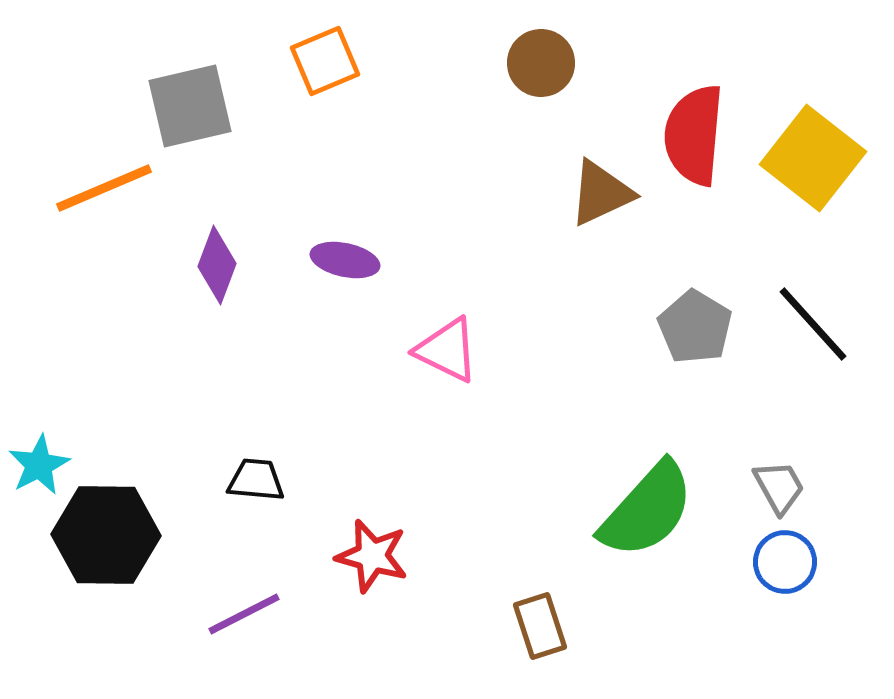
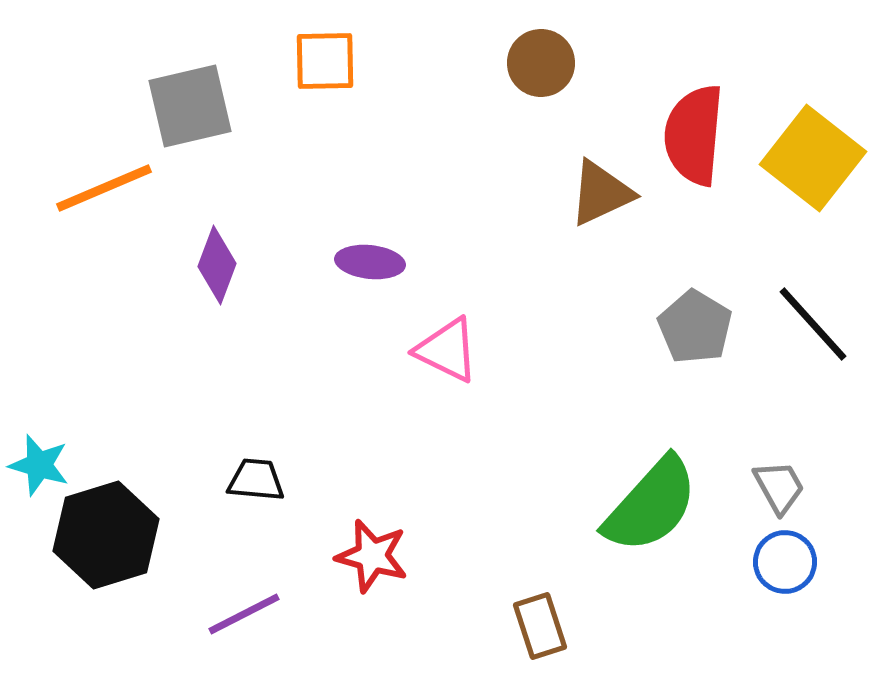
orange square: rotated 22 degrees clockwise
purple ellipse: moved 25 px right, 2 px down; rotated 6 degrees counterclockwise
cyan star: rotated 28 degrees counterclockwise
green semicircle: moved 4 px right, 5 px up
black hexagon: rotated 18 degrees counterclockwise
